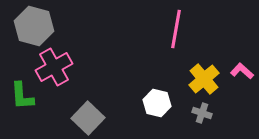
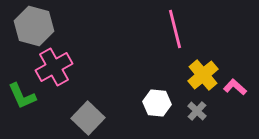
pink line: moved 1 px left; rotated 24 degrees counterclockwise
pink L-shape: moved 7 px left, 16 px down
yellow cross: moved 1 px left, 4 px up
green L-shape: rotated 20 degrees counterclockwise
white hexagon: rotated 8 degrees counterclockwise
gray cross: moved 5 px left, 2 px up; rotated 24 degrees clockwise
